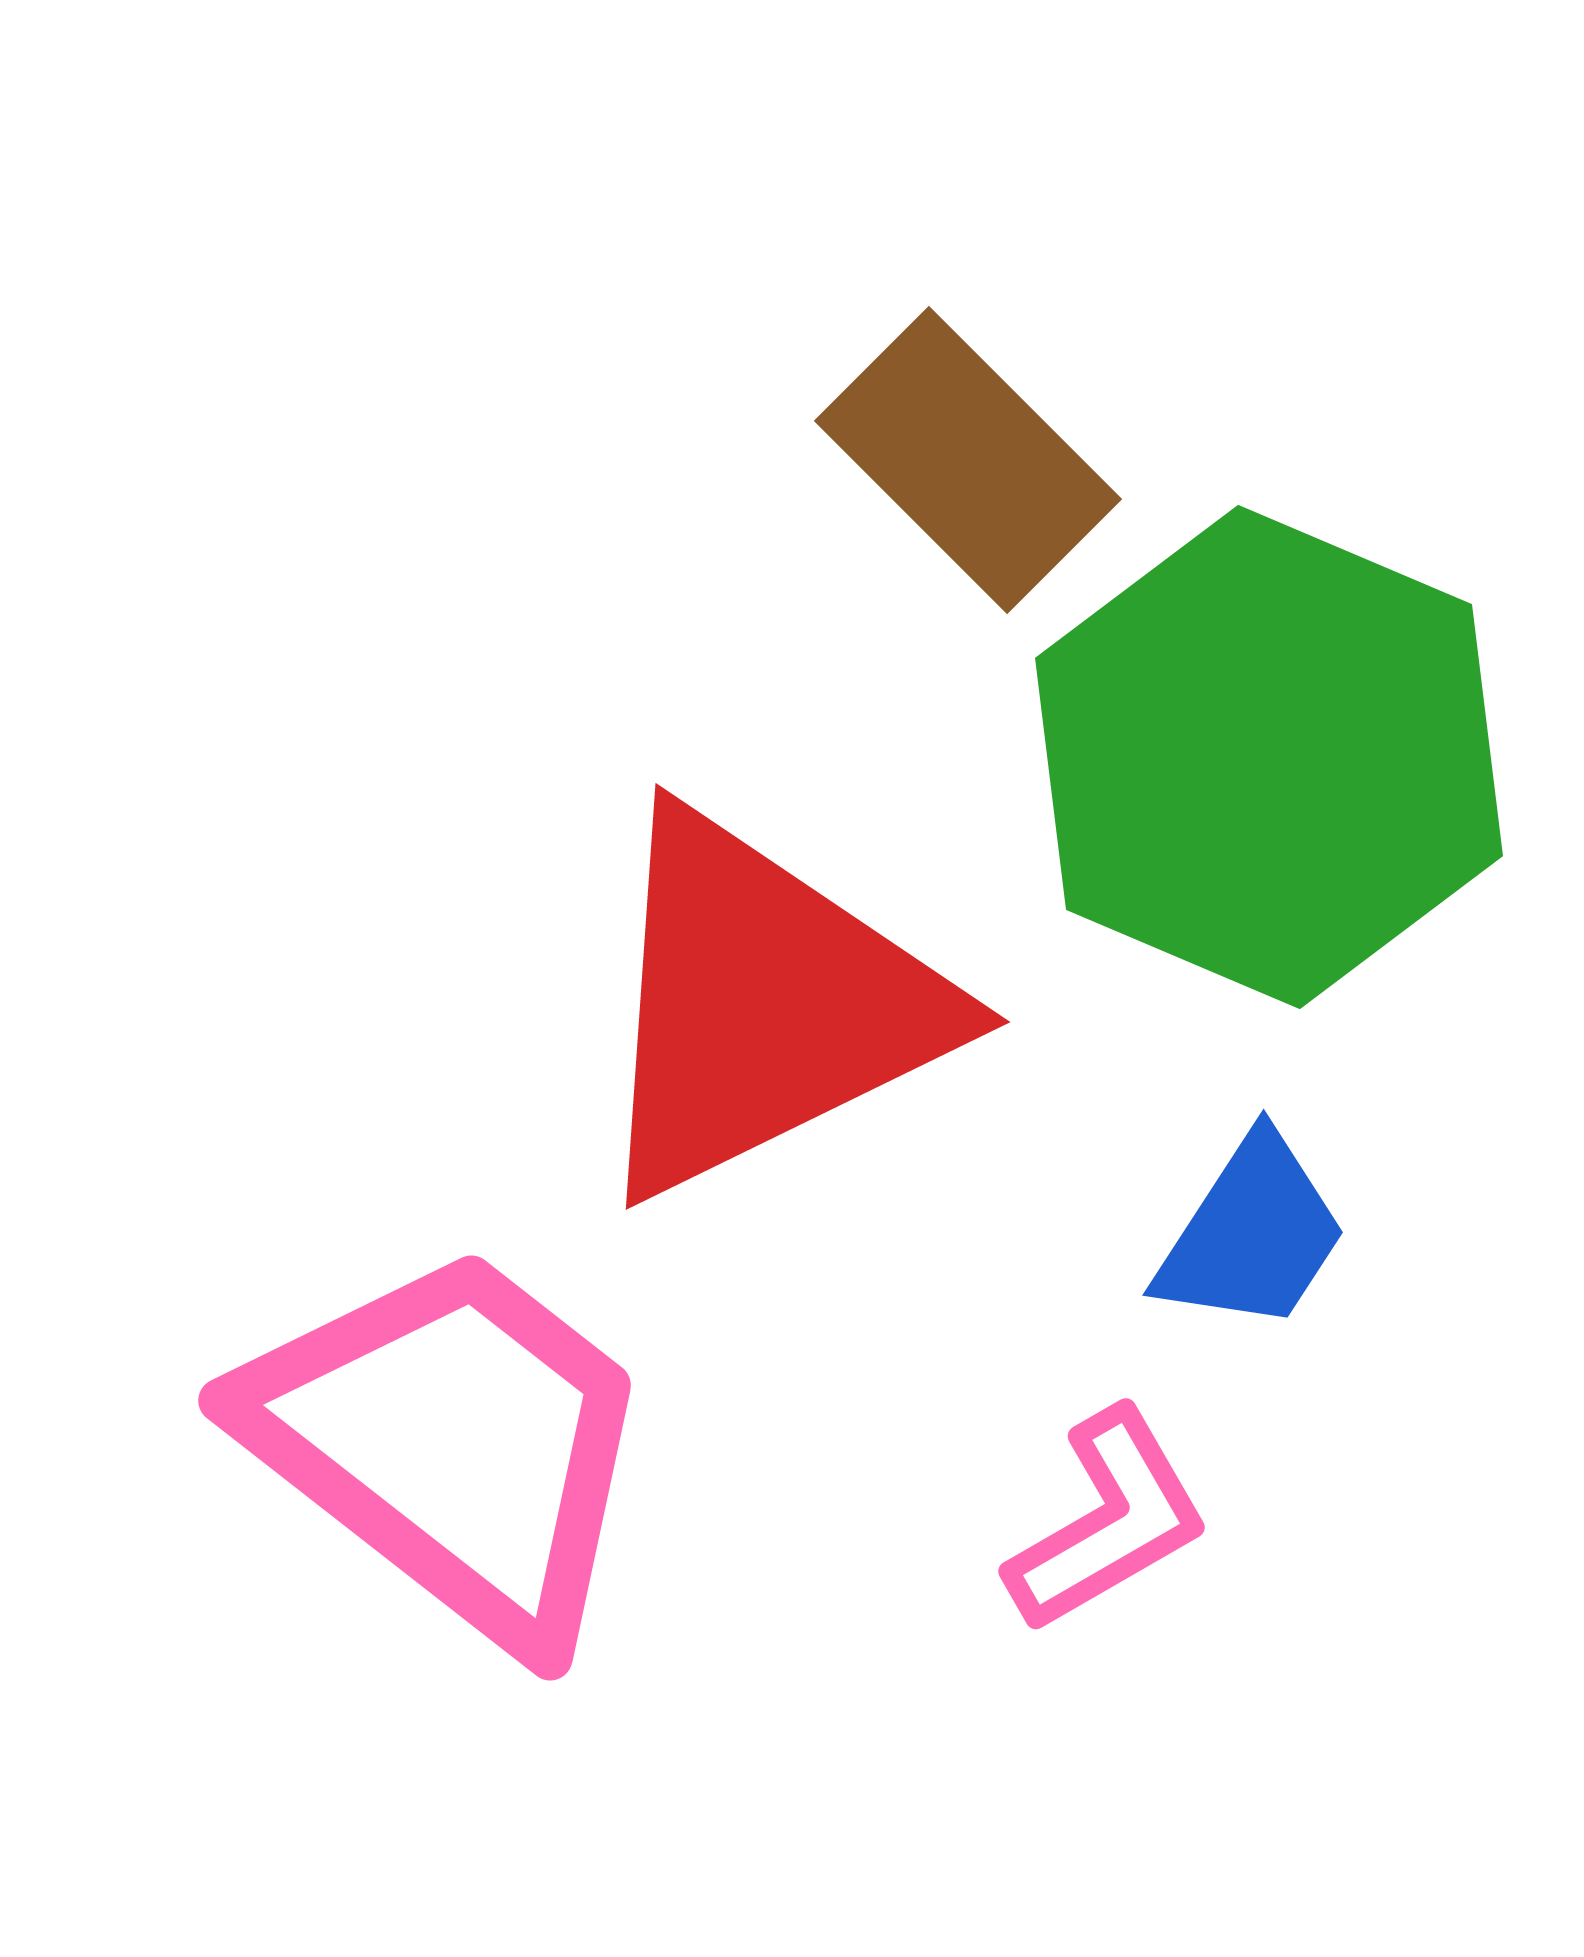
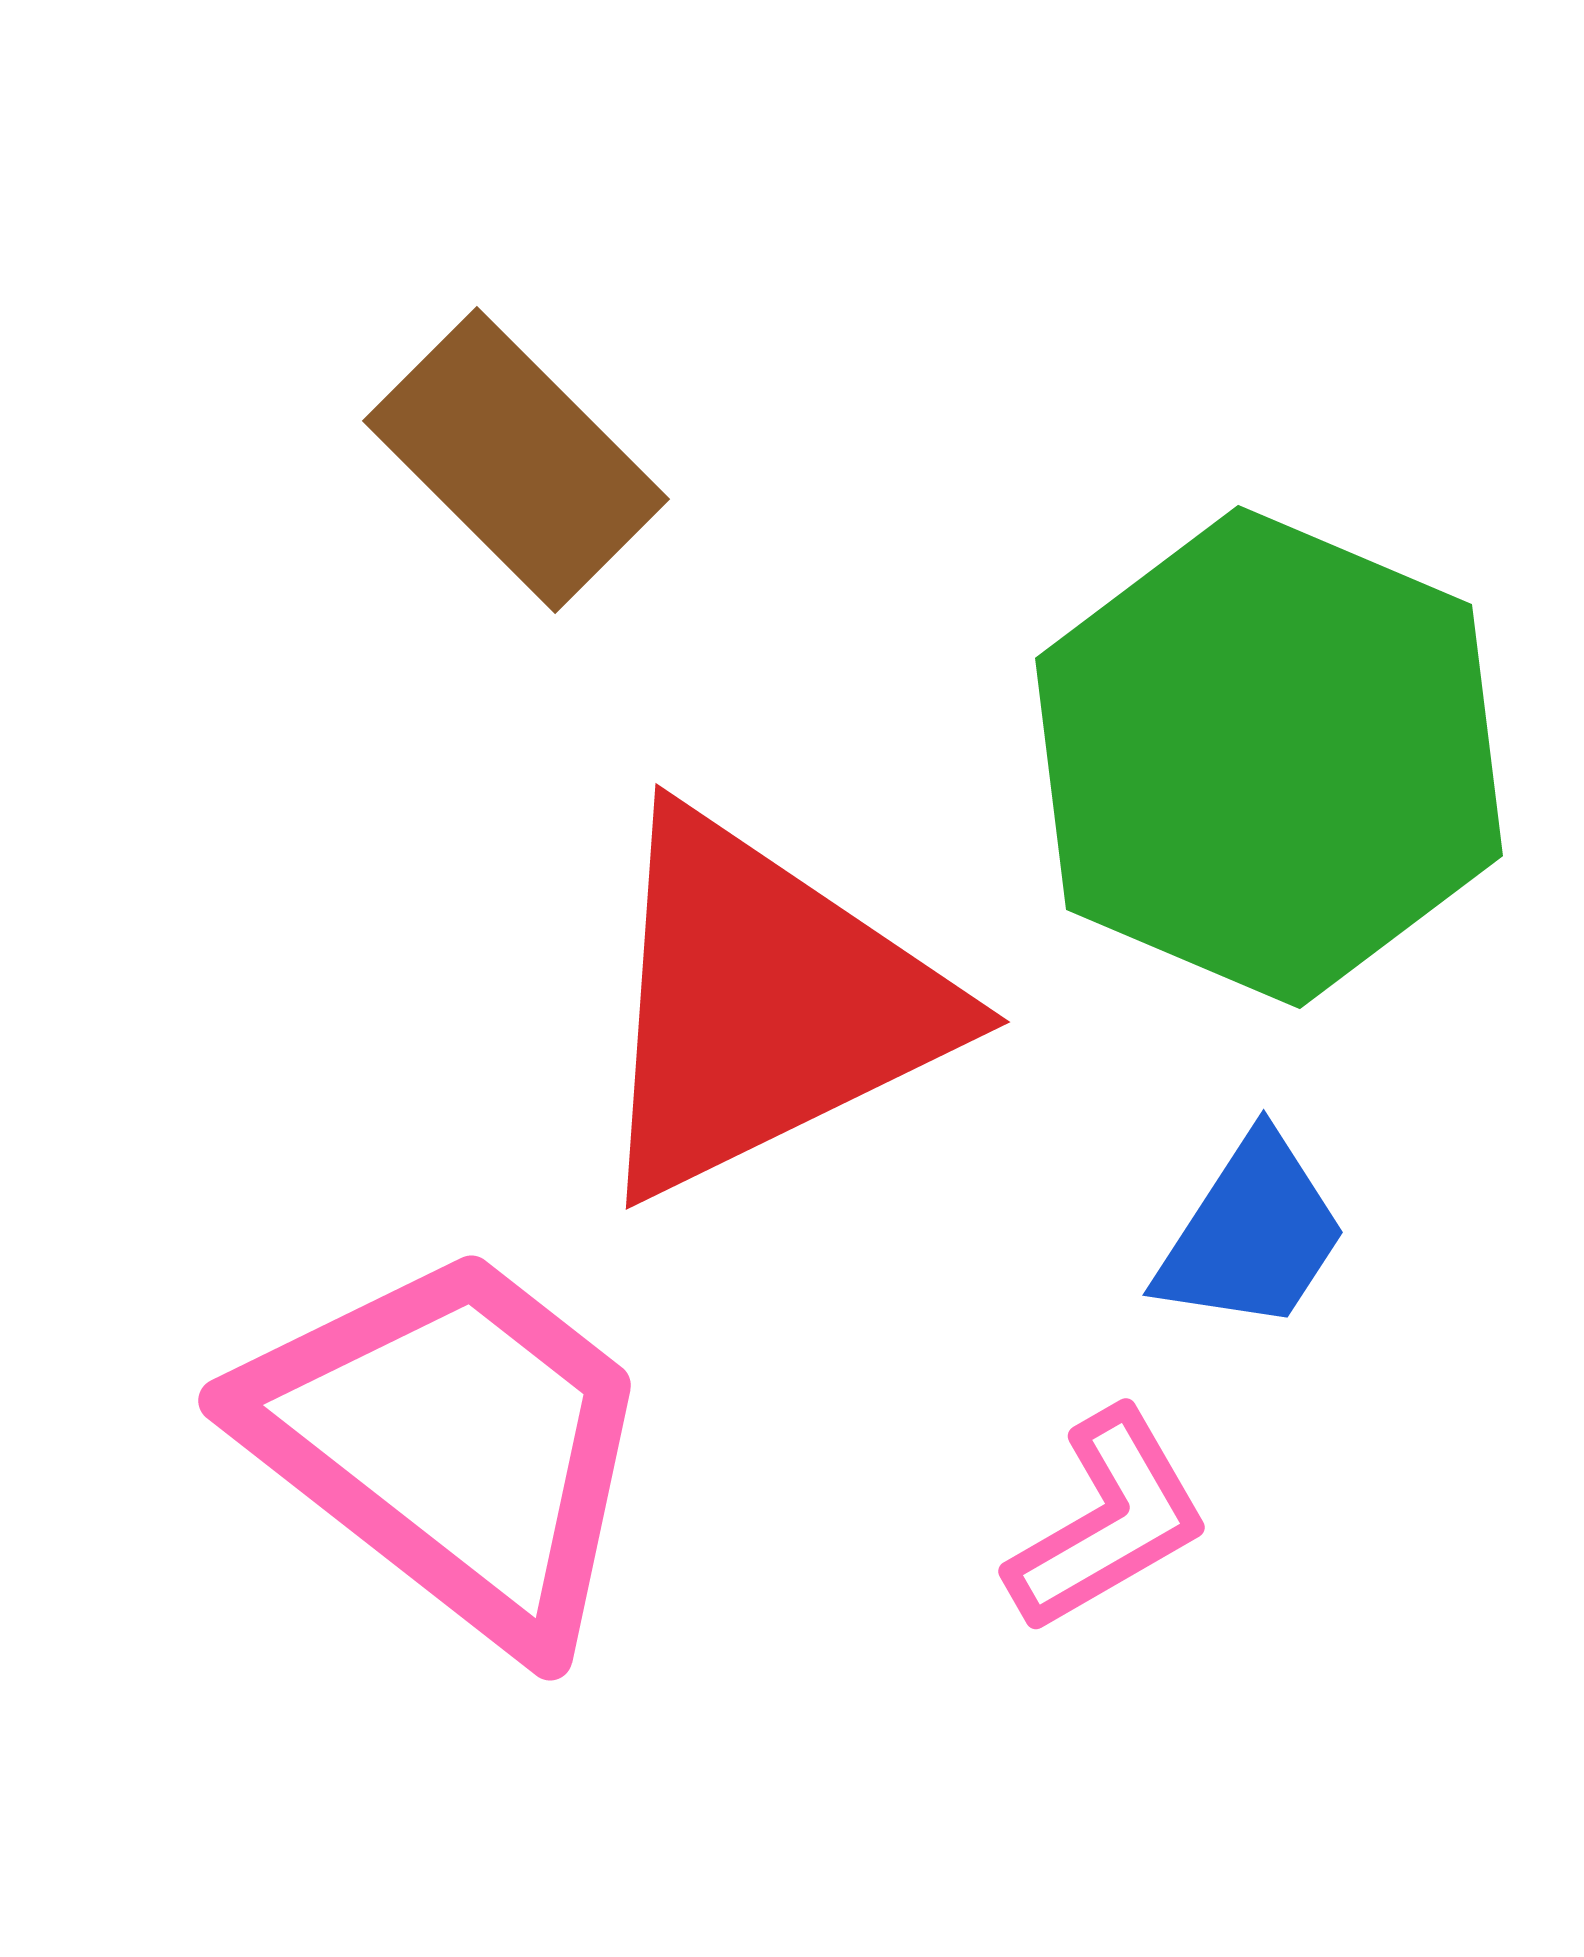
brown rectangle: moved 452 px left
